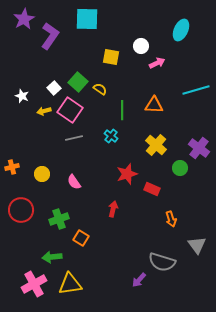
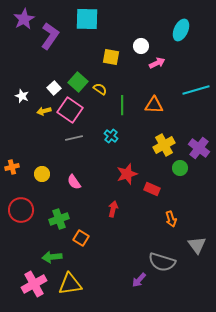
green line: moved 5 px up
yellow cross: moved 8 px right; rotated 20 degrees clockwise
